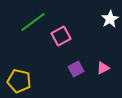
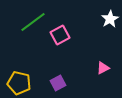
pink square: moved 1 px left, 1 px up
purple square: moved 18 px left, 14 px down
yellow pentagon: moved 2 px down
